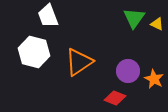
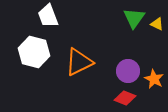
orange triangle: rotated 8 degrees clockwise
red diamond: moved 10 px right
